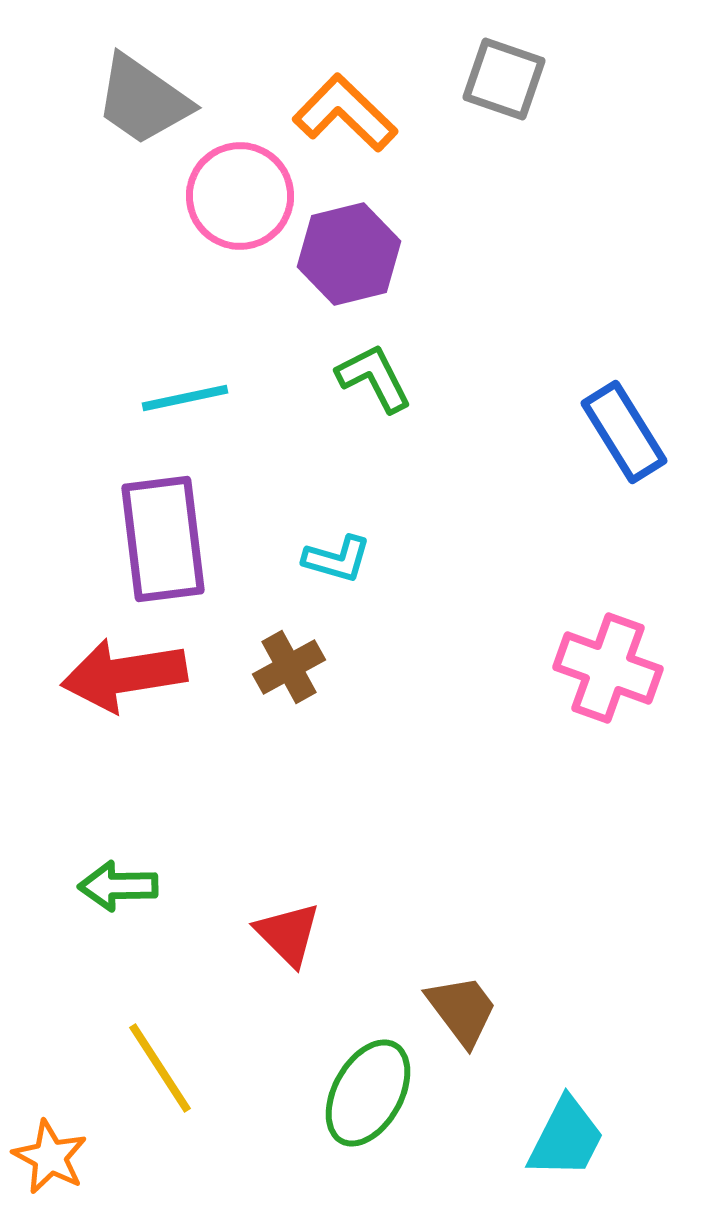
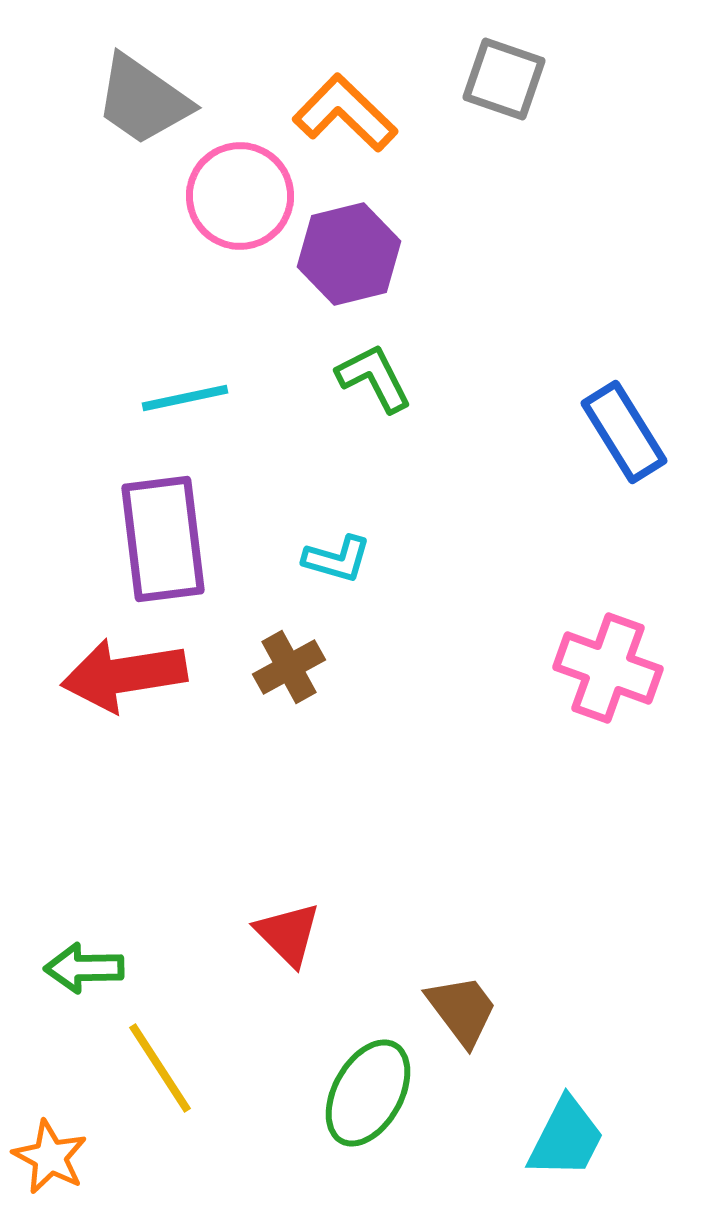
green arrow: moved 34 px left, 82 px down
